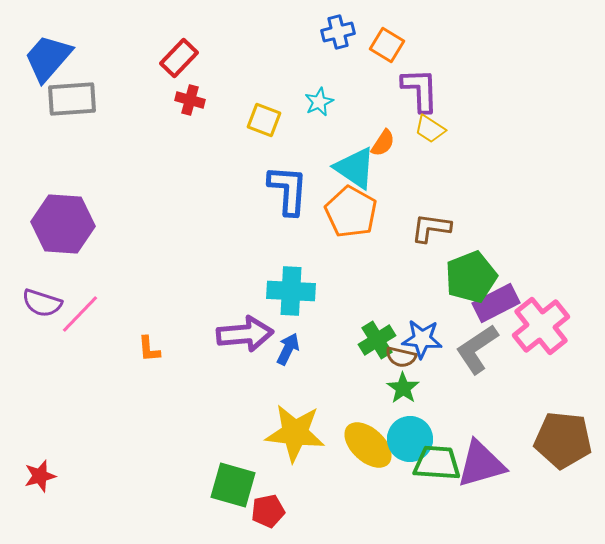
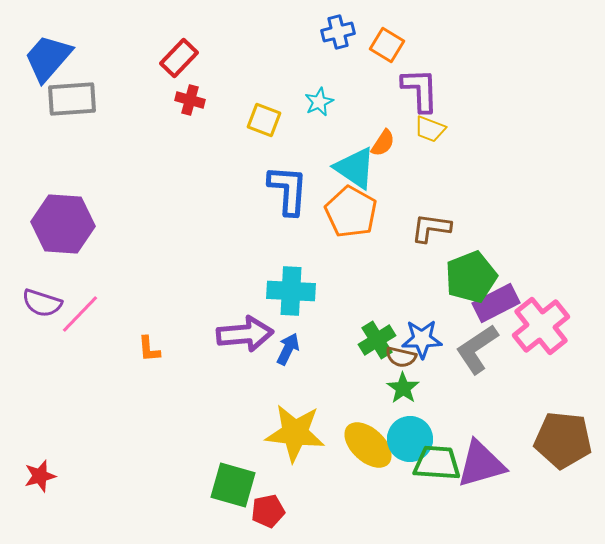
yellow trapezoid: rotated 12 degrees counterclockwise
blue star: rotated 6 degrees counterclockwise
